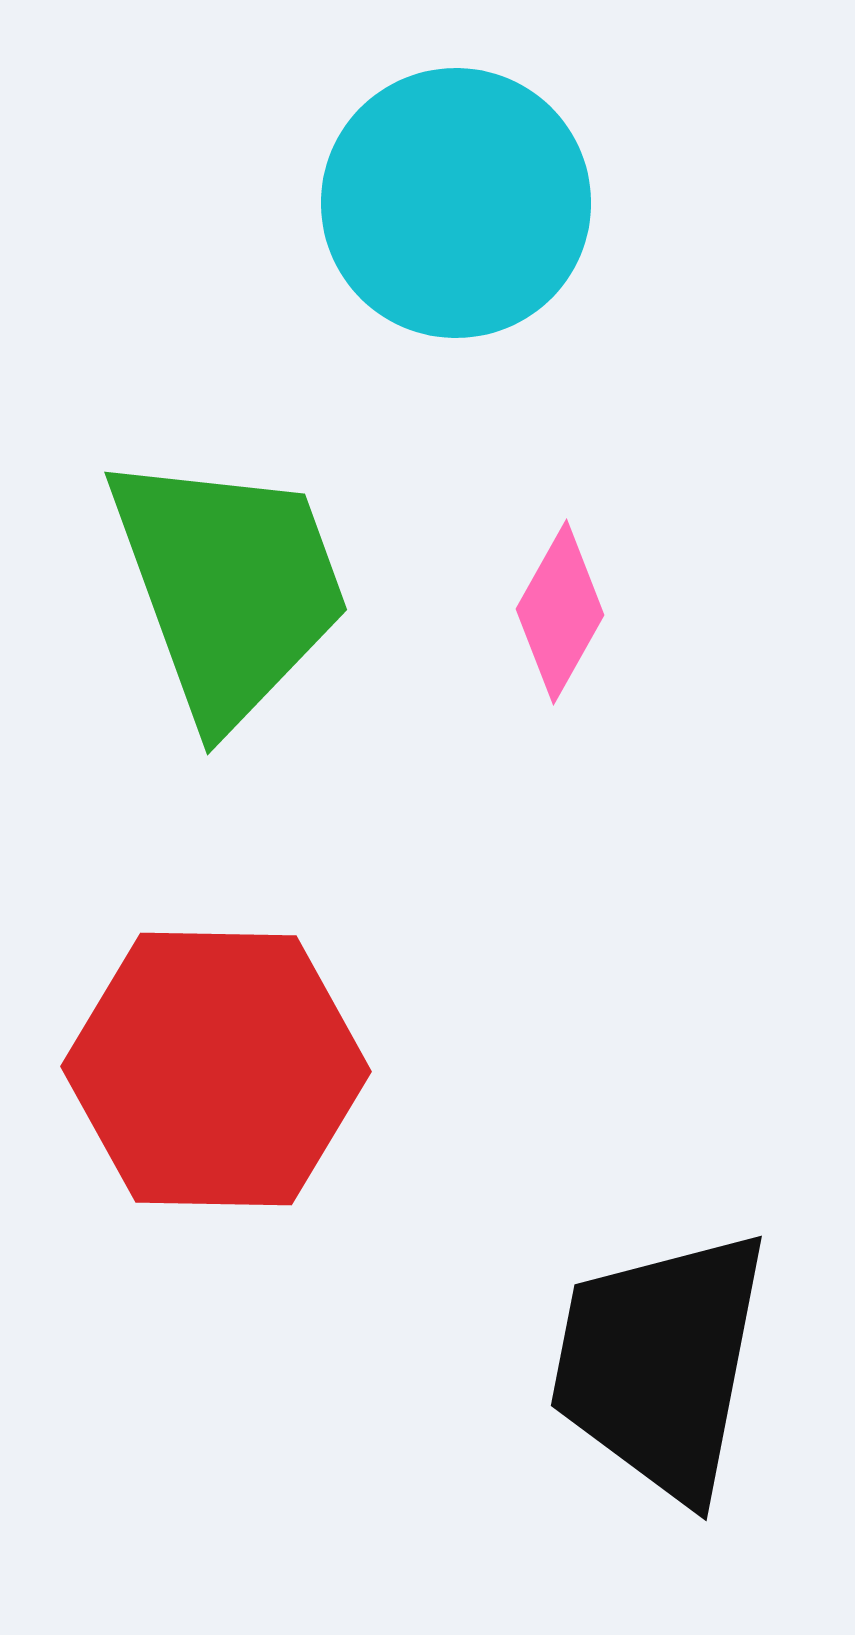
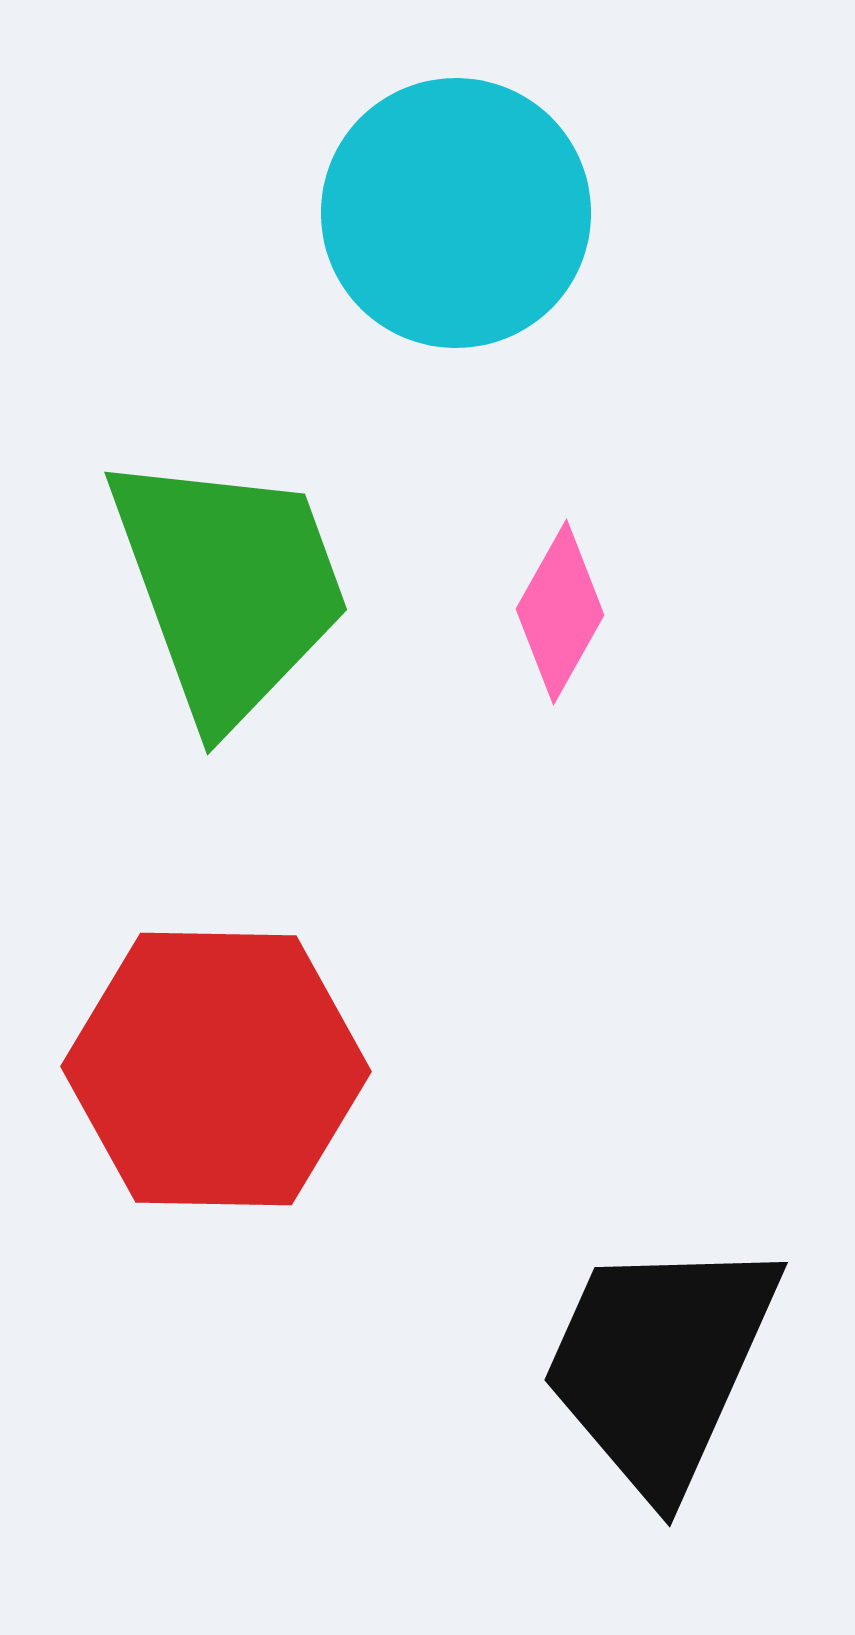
cyan circle: moved 10 px down
black trapezoid: rotated 13 degrees clockwise
